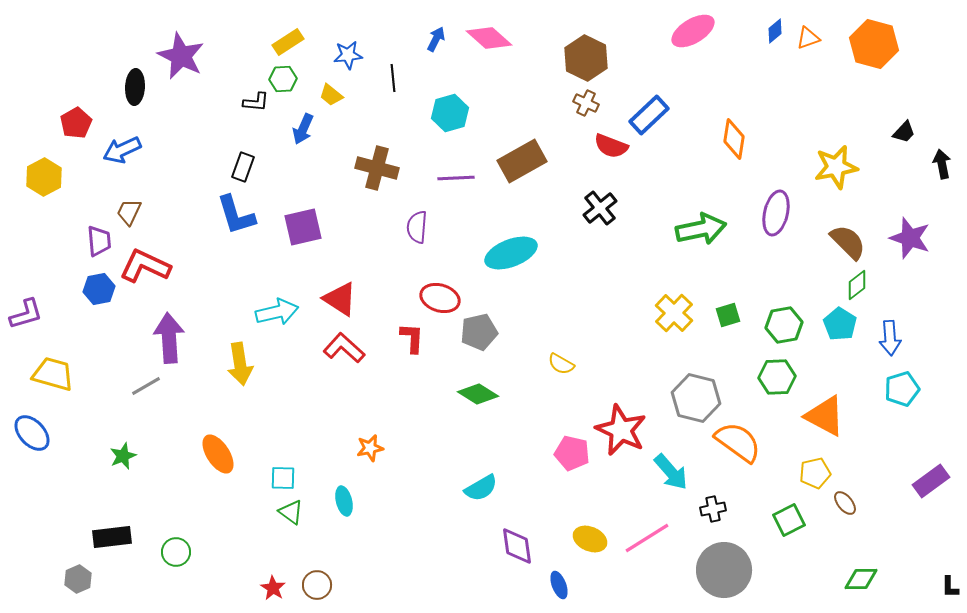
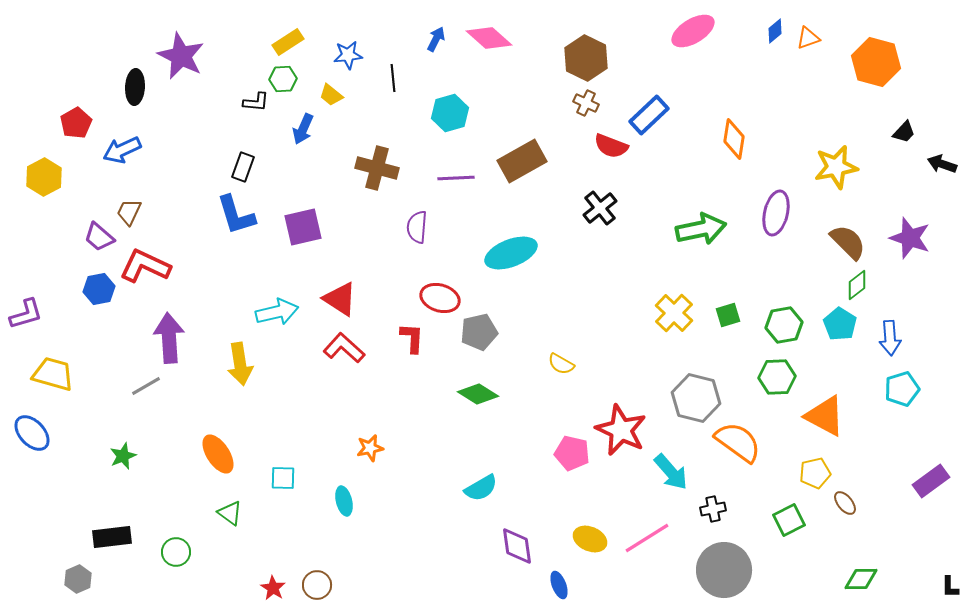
orange hexagon at (874, 44): moved 2 px right, 18 px down
black arrow at (942, 164): rotated 60 degrees counterclockwise
purple trapezoid at (99, 241): moved 4 px up; rotated 136 degrees clockwise
green triangle at (291, 512): moved 61 px left, 1 px down
